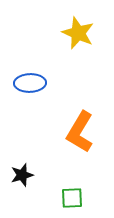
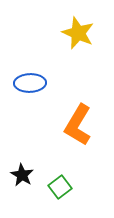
orange L-shape: moved 2 px left, 7 px up
black star: rotated 25 degrees counterclockwise
green square: moved 12 px left, 11 px up; rotated 35 degrees counterclockwise
